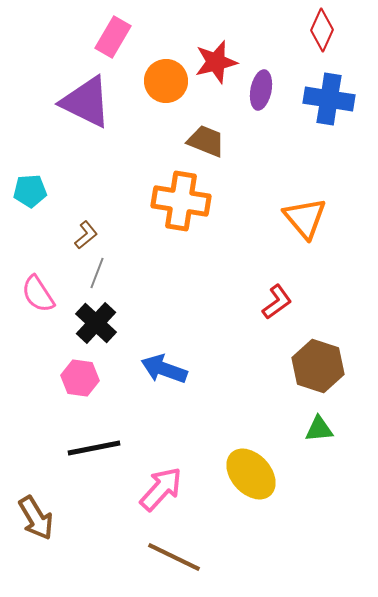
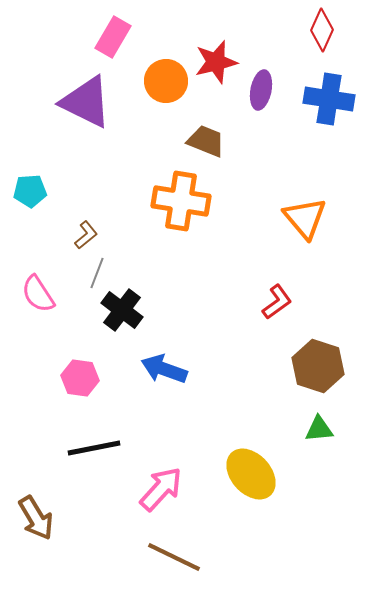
black cross: moved 26 px right, 13 px up; rotated 6 degrees counterclockwise
